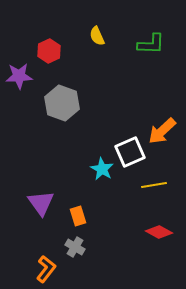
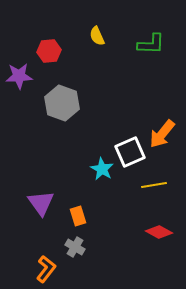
red hexagon: rotated 20 degrees clockwise
orange arrow: moved 3 px down; rotated 8 degrees counterclockwise
